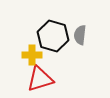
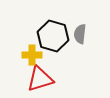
gray semicircle: moved 1 px up
